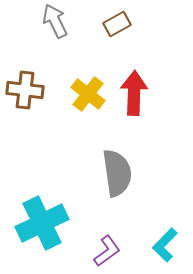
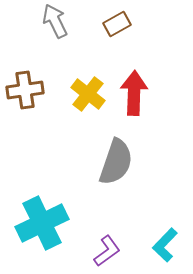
brown cross: rotated 15 degrees counterclockwise
gray semicircle: moved 1 px left, 11 px up; rotated 27 degrees clockwise
